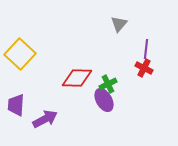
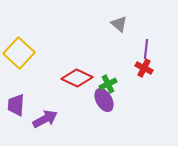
gray triangle: rotated 30 degrees counterclockwise
yellow square: moved 1 px left, 1 px up
red diamond: rotated 24 degrees clockwise
